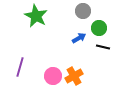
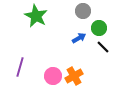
black line: rotated 32 degrees clockwise
